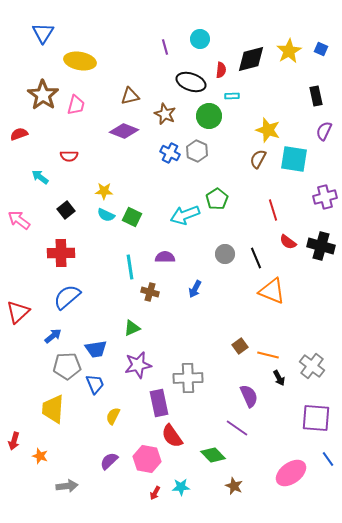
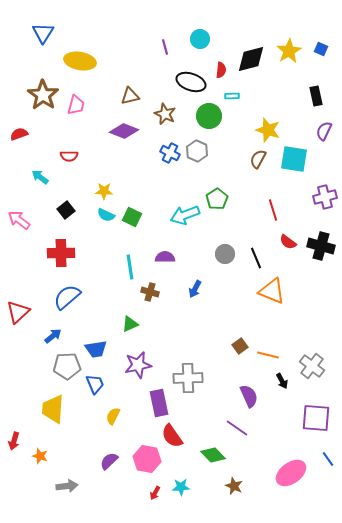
green triangle at (132, 328): moved 2 px left, 4 px up
black arrow at (279, 378): moved 3 px right, 3 px down
